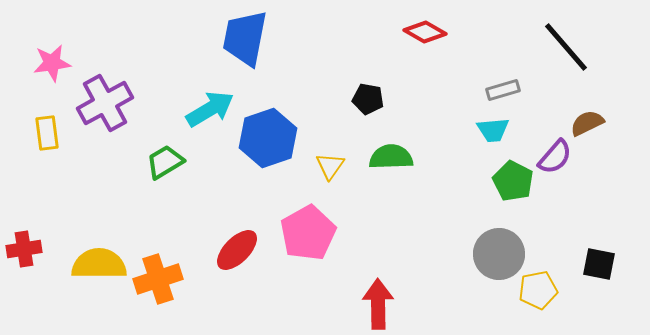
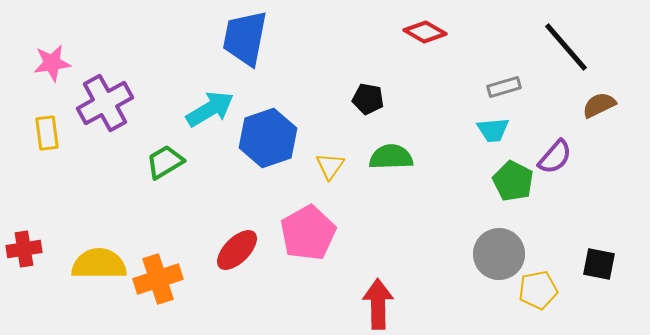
gray rectangle: moved 1 px right, 3 px up
brown semicircle: moved 12 px right, 18 px up
